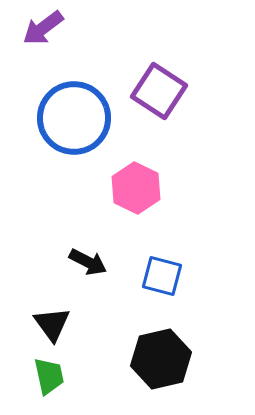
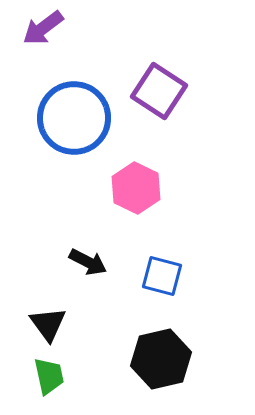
black triangle: moved 4 px left
